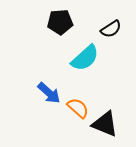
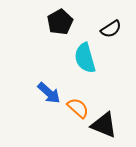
black pentagon: rotated 25 degrees counterclockwise
cyan semicircle: rotated 116 degrees clockwise
black triangle: moved 1 px left, 1 px down
